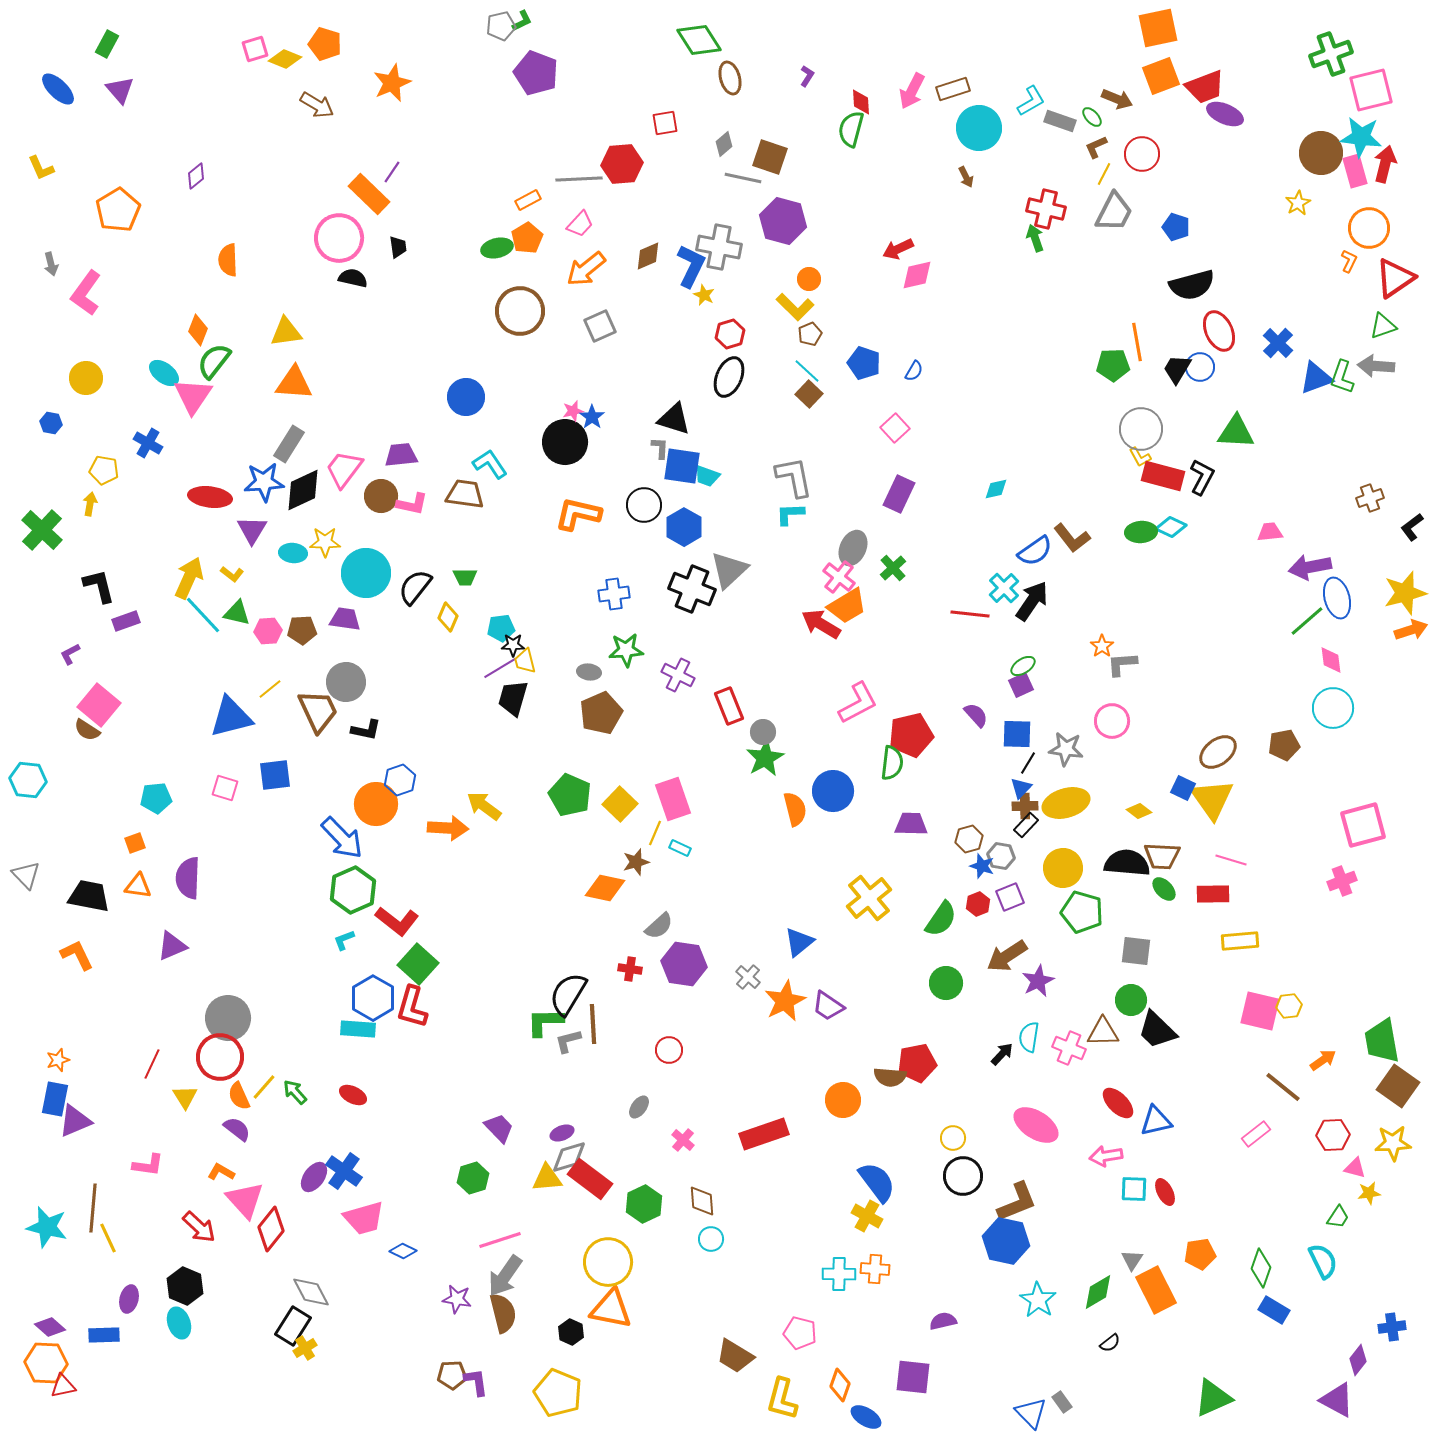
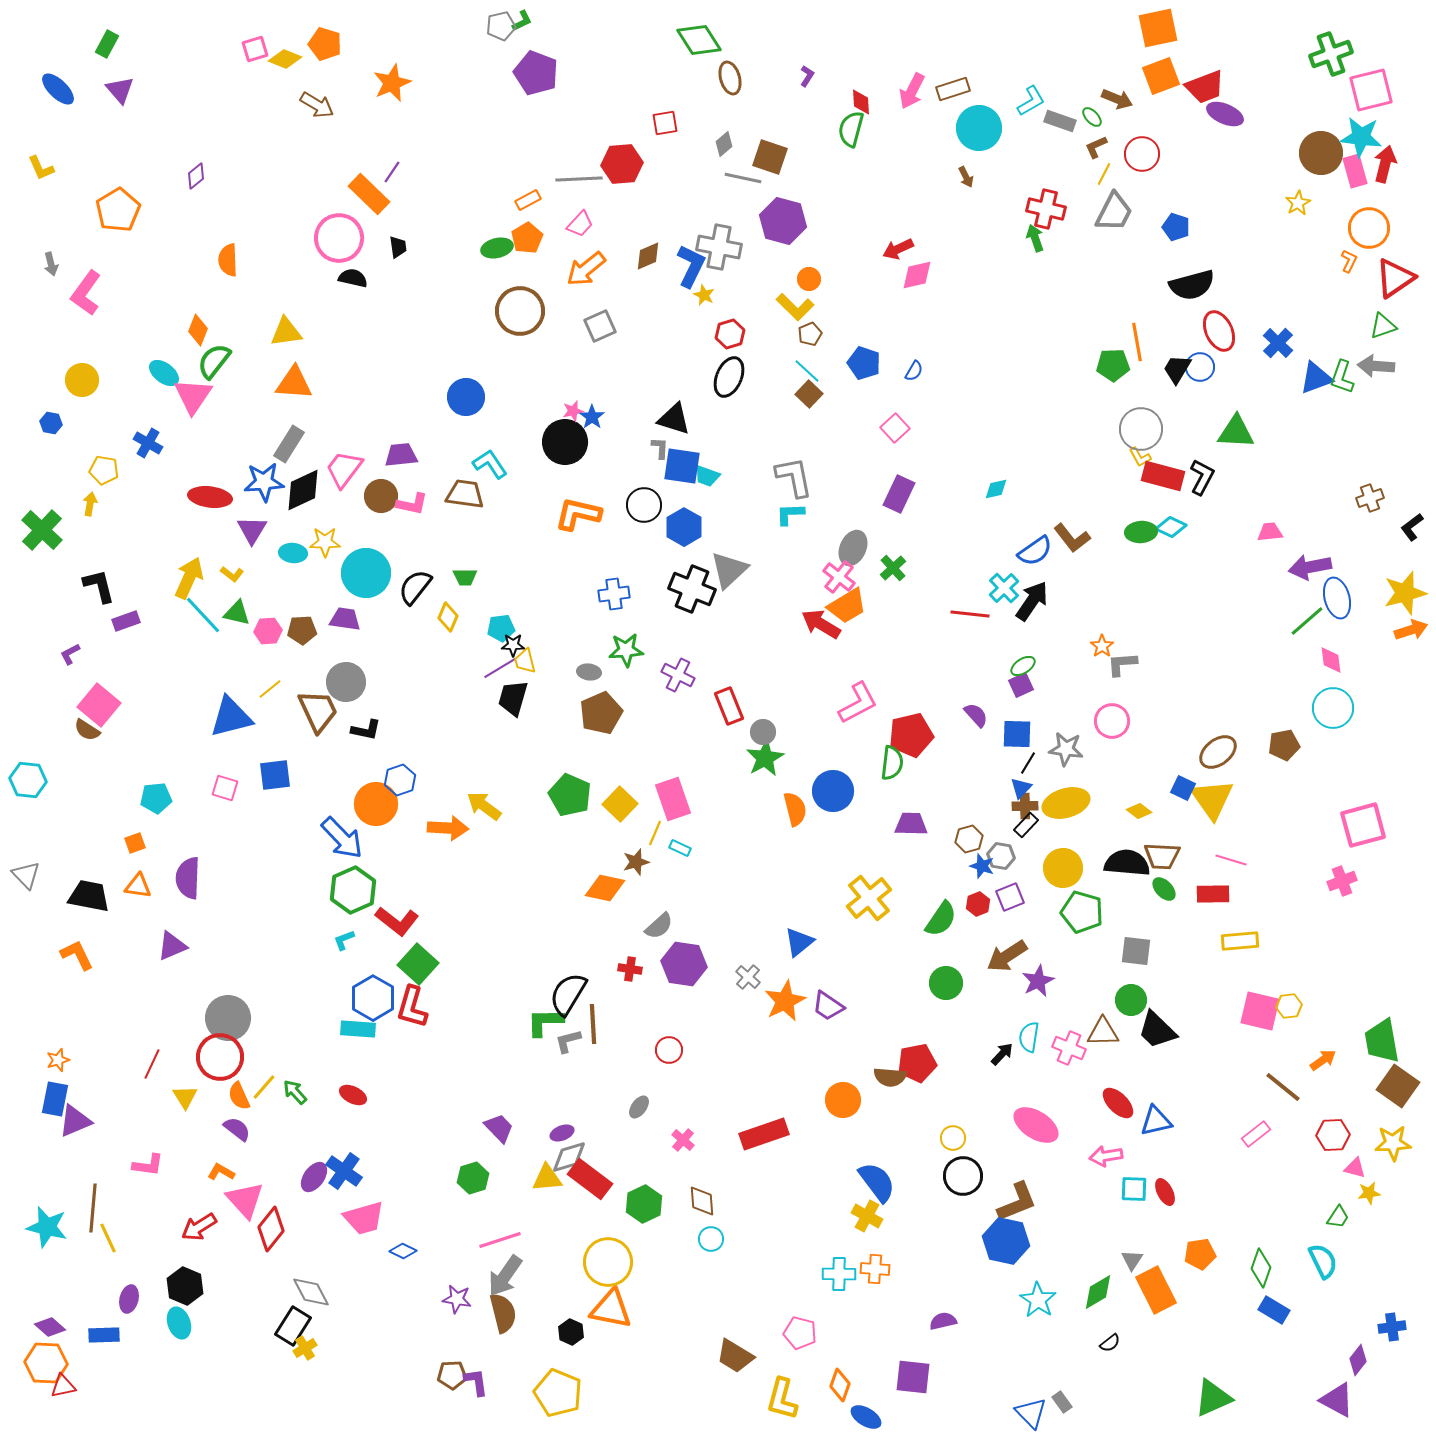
yellow circle at (86, 378): moved 4 px left, 2 px down
red arrow at (199, 1227): rotated 105 degrees clockwise
